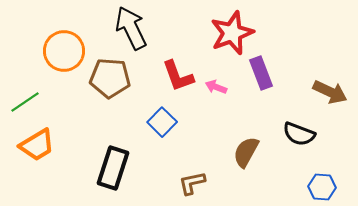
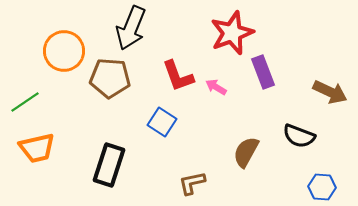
black arrow: rotated 132 degrees counterclockwise
purple rectangle: moved 2 px right, 1 px up
pink arrow: rotated 10 degrees clockwise
blue square: rotated 12 degrees counterclockwise
black semicircle: moved 2 px down
orange trapezoid: moved 3 px down; rotated 18 degrees clockwise
black rectangle: moved 4 px left, 3 px up
